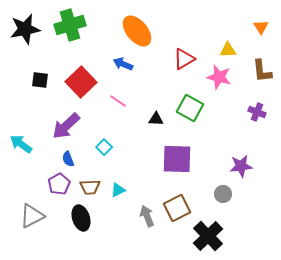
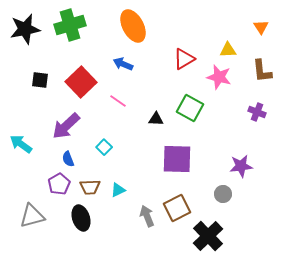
orange ellipse: moved 4 px left, 5 px up; rotated 12 degrees clockwise
gray triangle: rotated 12 degrees clockwise
